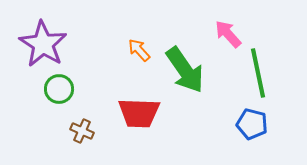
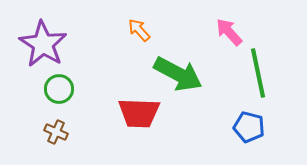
pink arrow: moved 1 px right, 2 px up
orange arrow: moved 20 px up
green arrow: moved 7 px left, 4 px down; rotated 27 degrees counterclockwise
blue pentagon: moved 3 px left, 3 px down
brown cross: moved 26 px left, 1 px down
